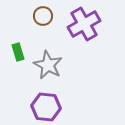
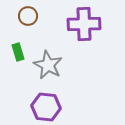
brown circle: moved 15 px left
purple cross: rotated 28 degrees clockwise
